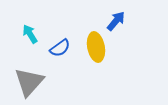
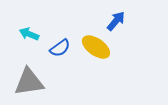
cyan arrow: moved 1 px left; rotated 36 degrees counterclockwise
yellow ellipse: rotated 44 degrees counterclockwise
gray triangle: rotated 40 degrees clockwise
